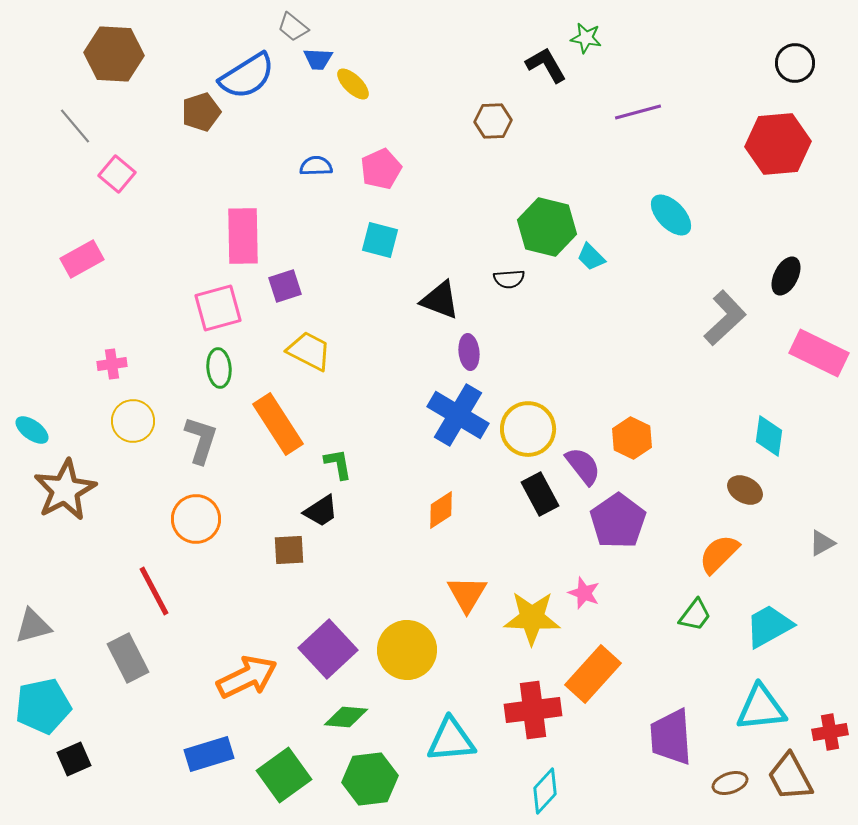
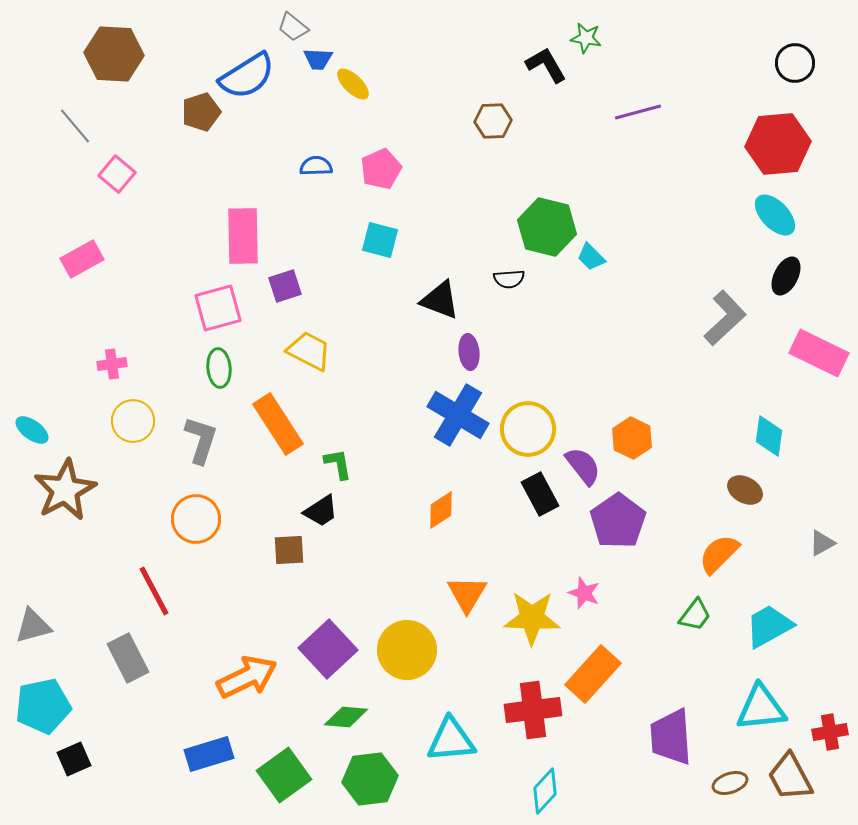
cyan ellipse at (671, 215): moved 104 px right
